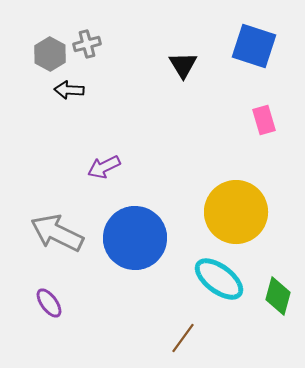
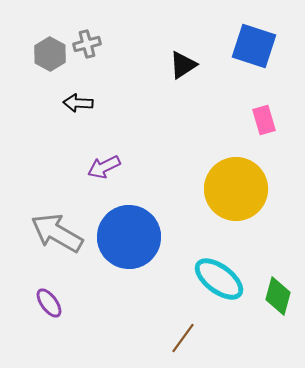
black triangle: rotated 28 degrees clockwise
black arrow: moved 9 px right, 13 px down
yellow circle: moved 23 px up
gray arrow: rotated 4 degrees clockwise
blue circle: moved 6 px left, 1 px up
